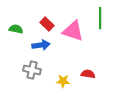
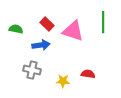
green line: moved 3 px right, 4 px down
